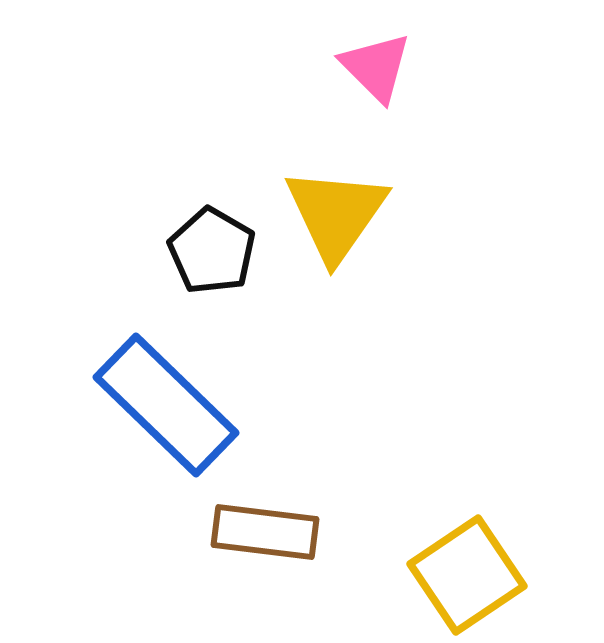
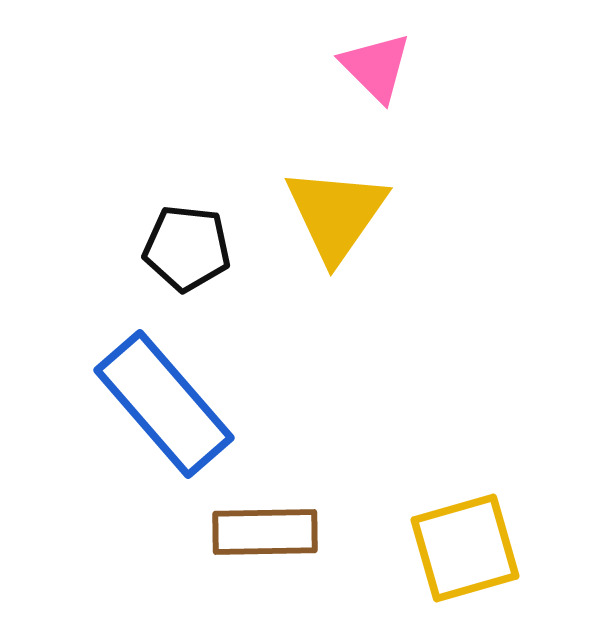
black pentagon: moved 25 px left, 3 px up; rotated 24 degrees counterclockwise
blue rectangle: moved 2 px left, 1 px up; rotated 5 degrees clockwise
brown rectangle: rotated 8 degrees counterclockwise
yellow square: moved 2 px left, 27 px up; rotated 18 degrees clockwise
